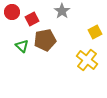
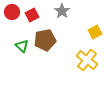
red square: moved 4 px up
